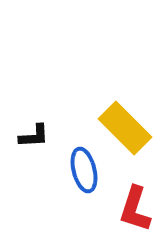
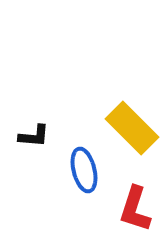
yellow rectangle: moved 7 px right
black L-shape: rotated 8 degrees clockwise
